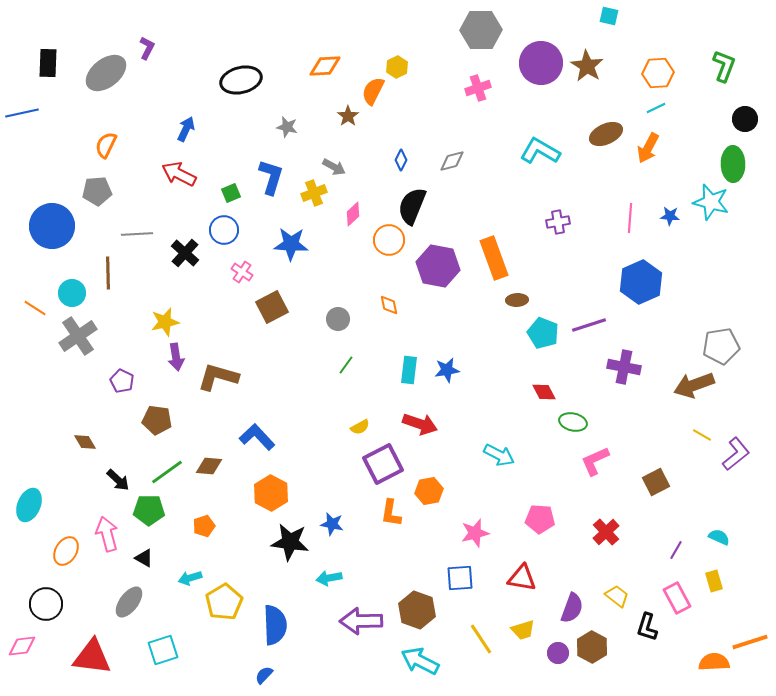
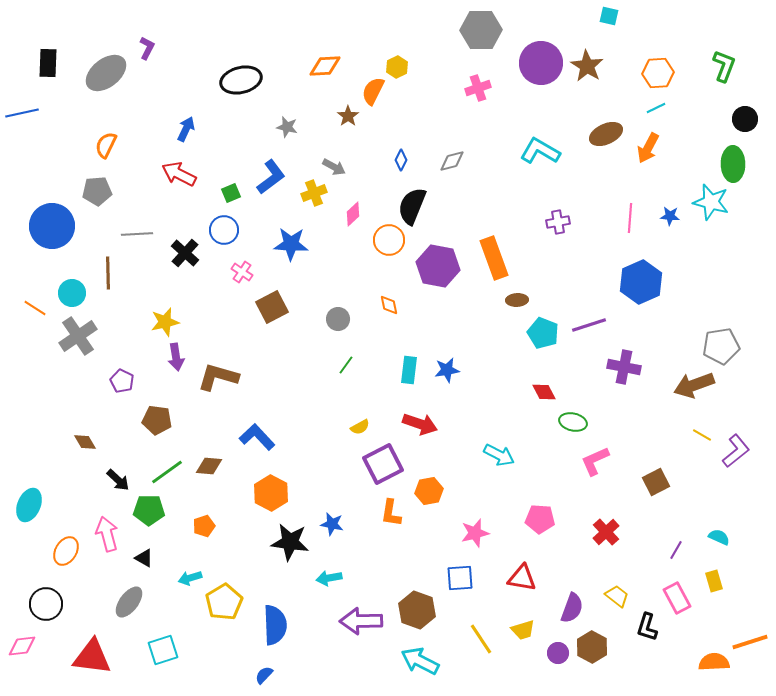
blue L-shape at (271, 177): rotated 36 degrees clockwise
purple L-shape at (736, 454): moved 3 px up
